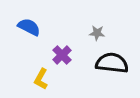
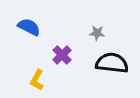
yellow L-shape: moved 4 px left, 1 px down
